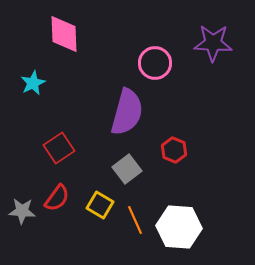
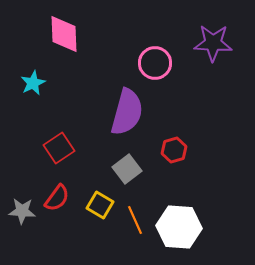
red hexagon: rotated 20 degrees clockwise
